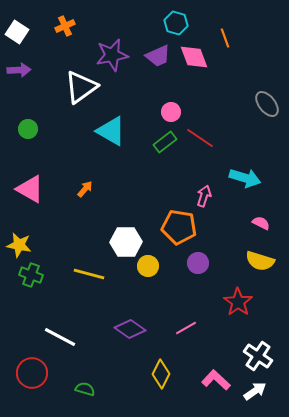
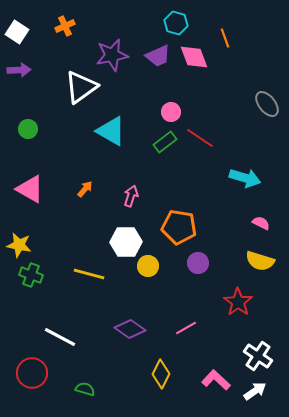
pink arrow: moved 73 px left
